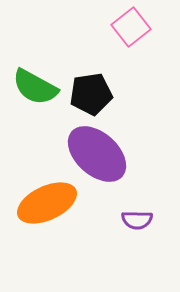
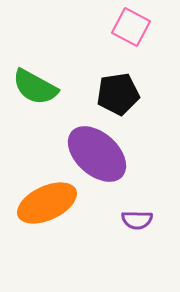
pink square: rotated 24 degrees counterclockwise
black pentagon: moved 27 px right
